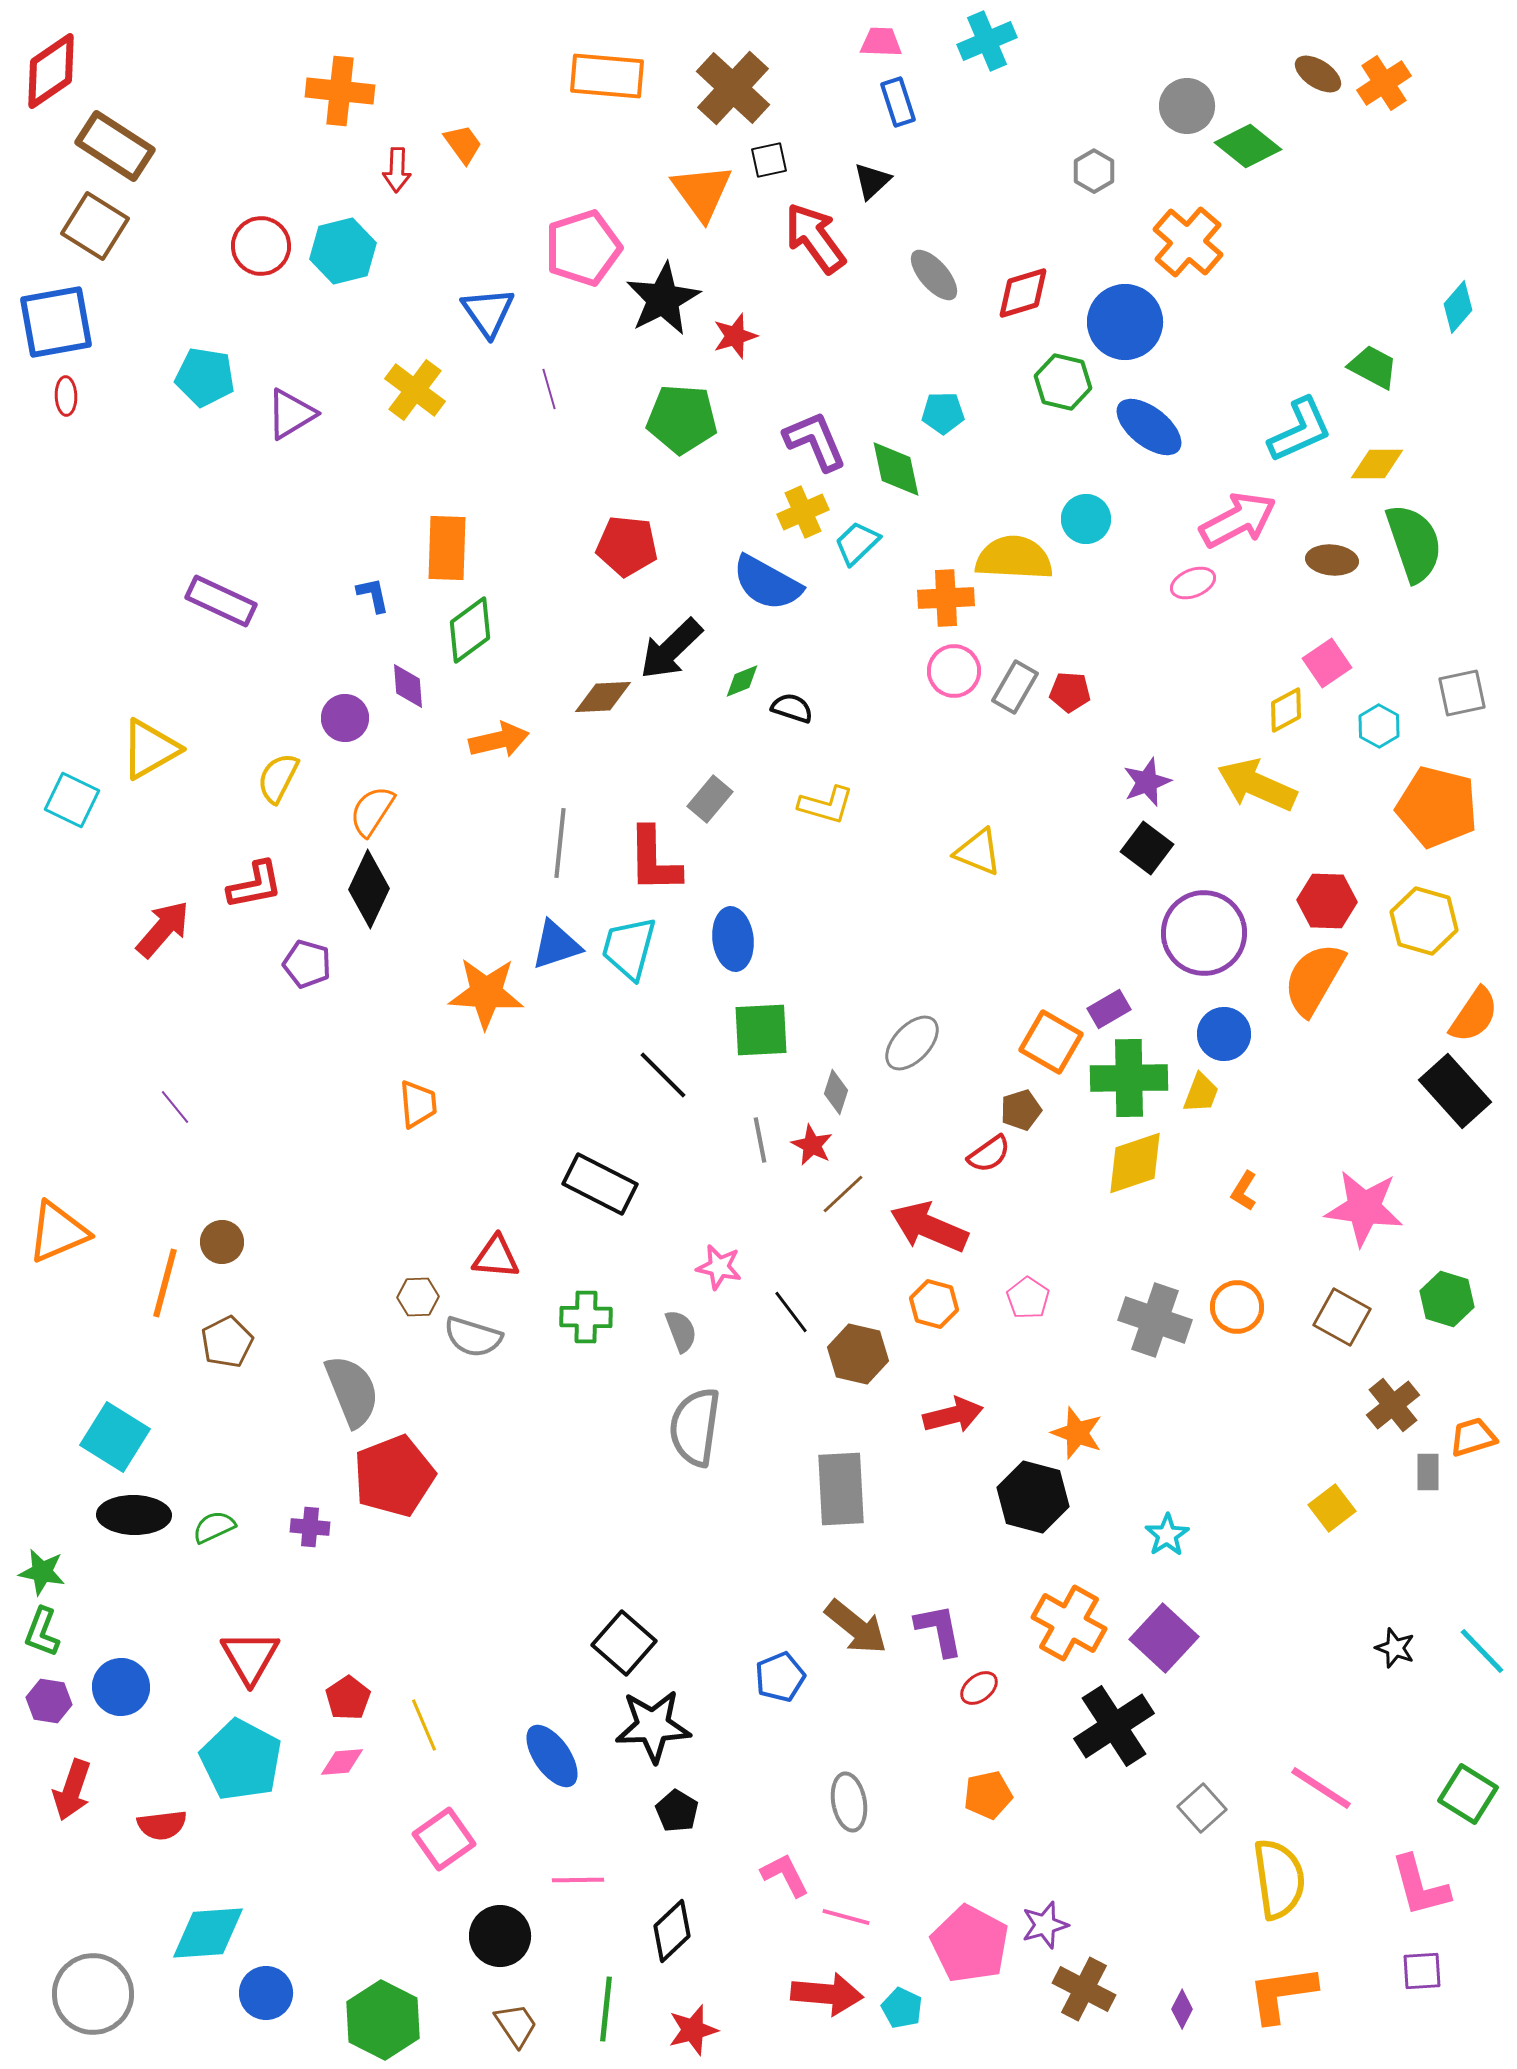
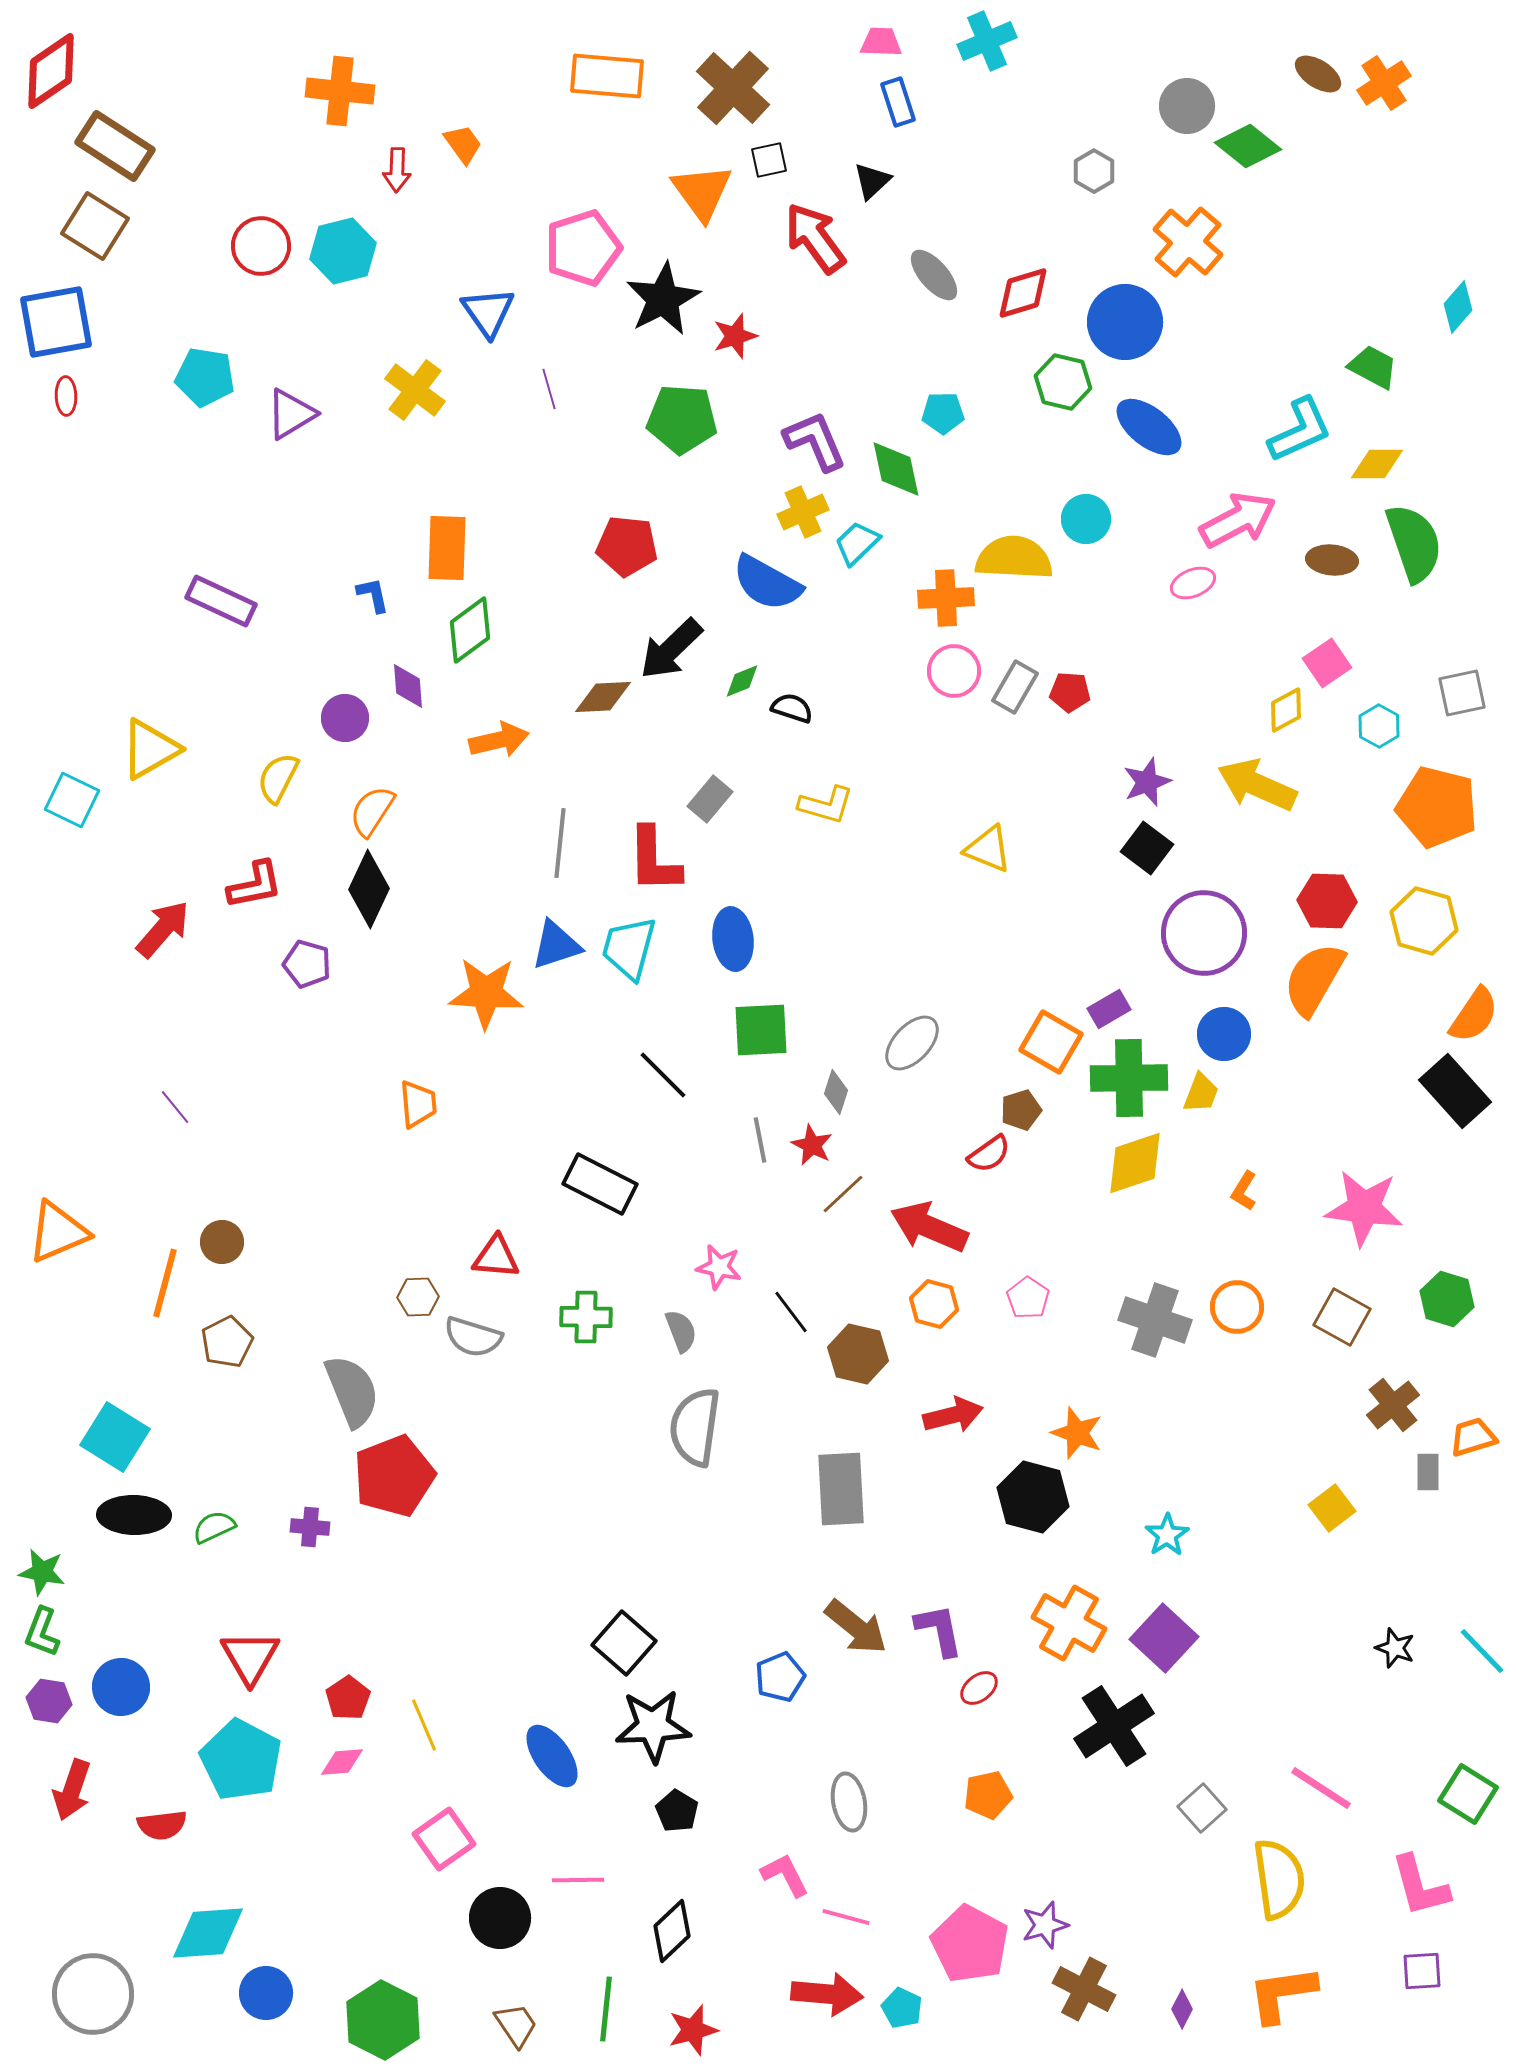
yellow triangle at (978, 852): moved 10 px right, 3 px up
black circle at (500, 1936): moved 18 px up
